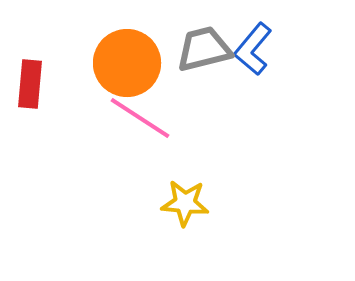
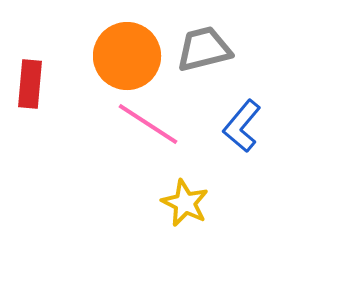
blue L-shape: moved 11 px left, 77 px down
orange circle: moved 7 px up
pink line: moved 8 px right, 6 px down
yellow star: rotated 21 degrees clockwise
